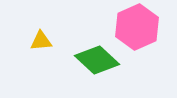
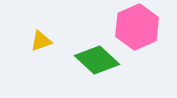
yellow triangle: rotated 15 degrees counterclockwise
